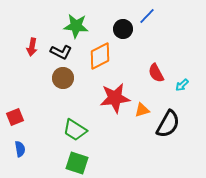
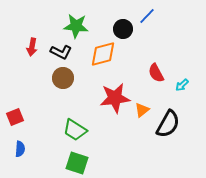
orange diamond: moved 3 px right, 2 px up; rotated 12 degrees clockwise
orange triangle: rotated 21 degrees counterclockwise
blue semicircle: rotated 14 degrees clockwise
